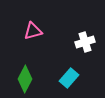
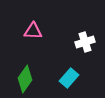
pink triangle: rotated 18 degrees clockwise
green diamond: rotated 8 degrees clockwise
